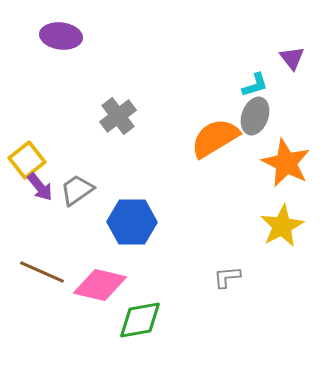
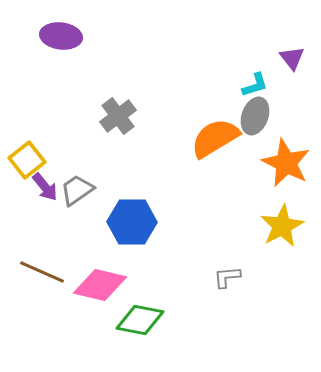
purple arrow: moved 5 px right
green diamond: rotated 21 degrees clockwise
